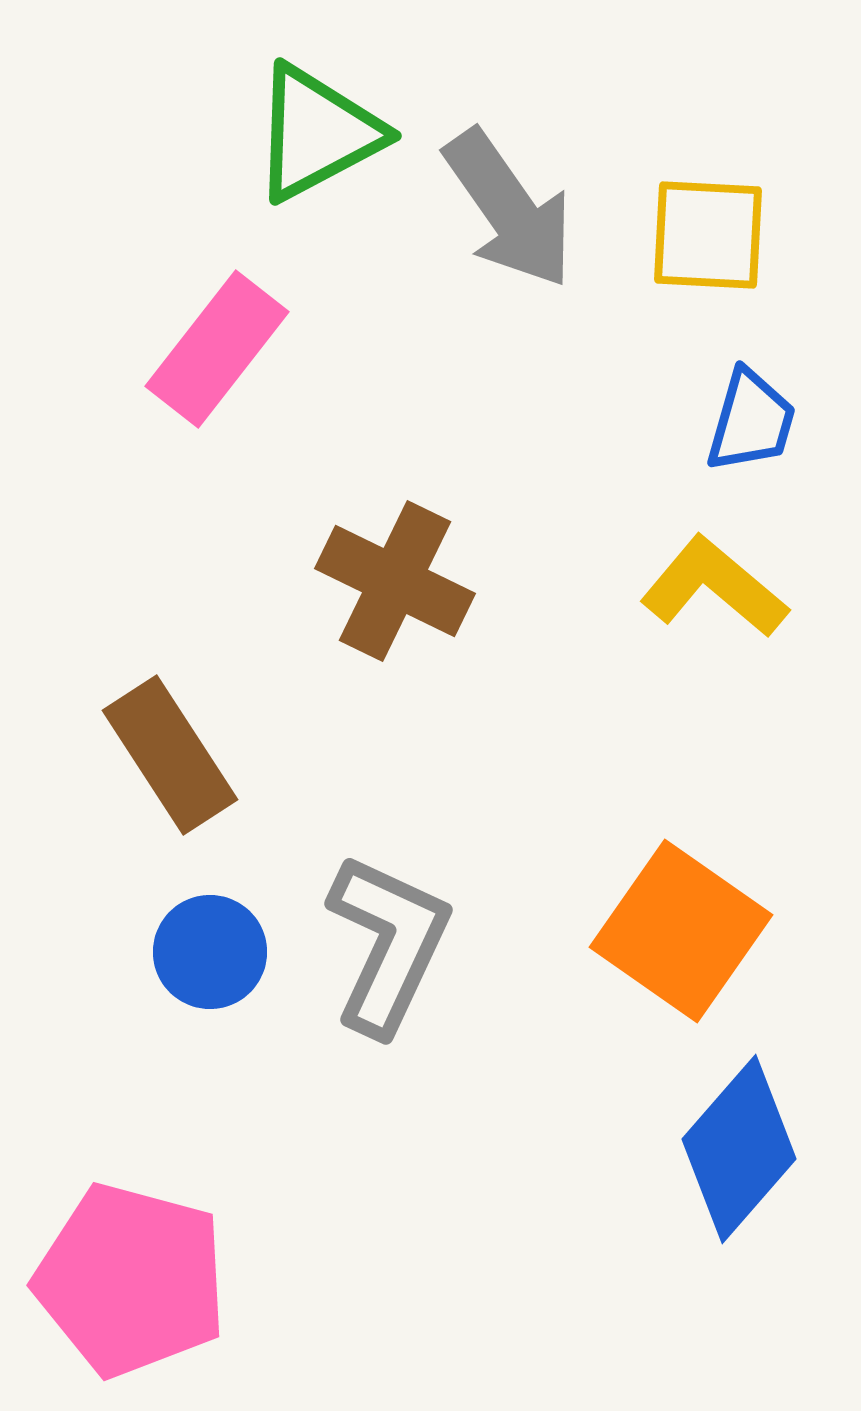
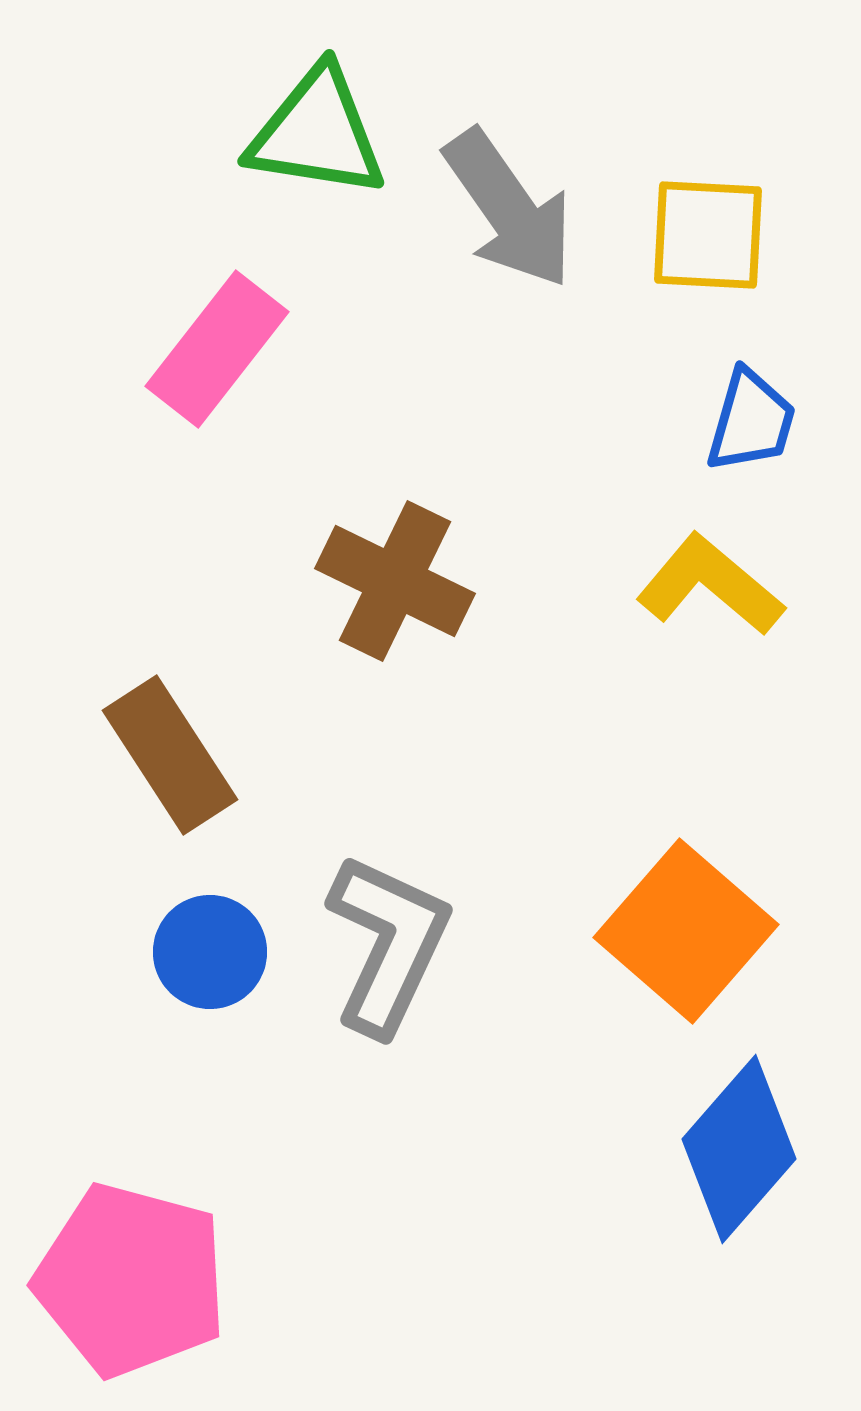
green triangle: rotated 37 degrees clockwise
yellow L-shape: moved 4 px left, 2 px up
orange square: moved 5 px right; rotated 6 degrees clockwise
